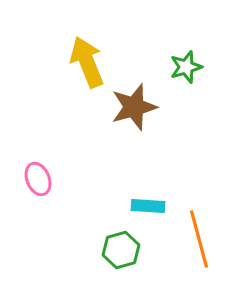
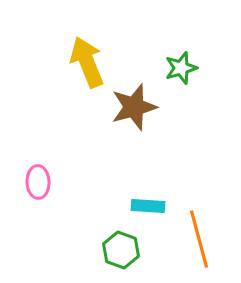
green star: moved 5 px left, 1 px down
pink ellipse: moved 3 px down; rotated 20 degrees clockwise
green hexagon: rotated 24 degrees counterclockwise
